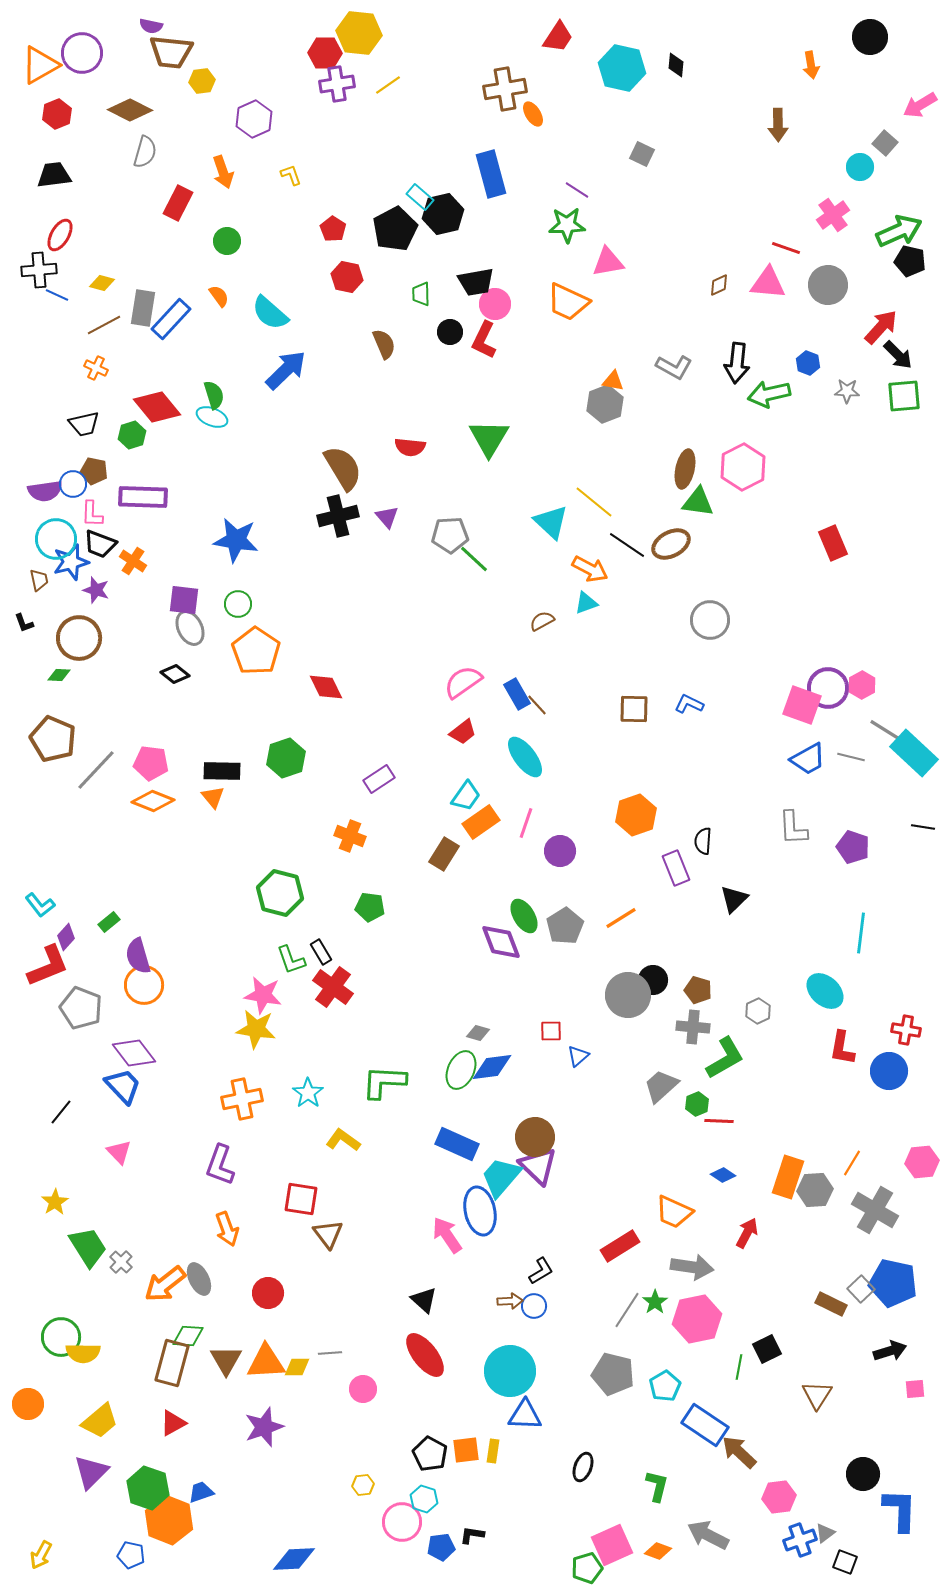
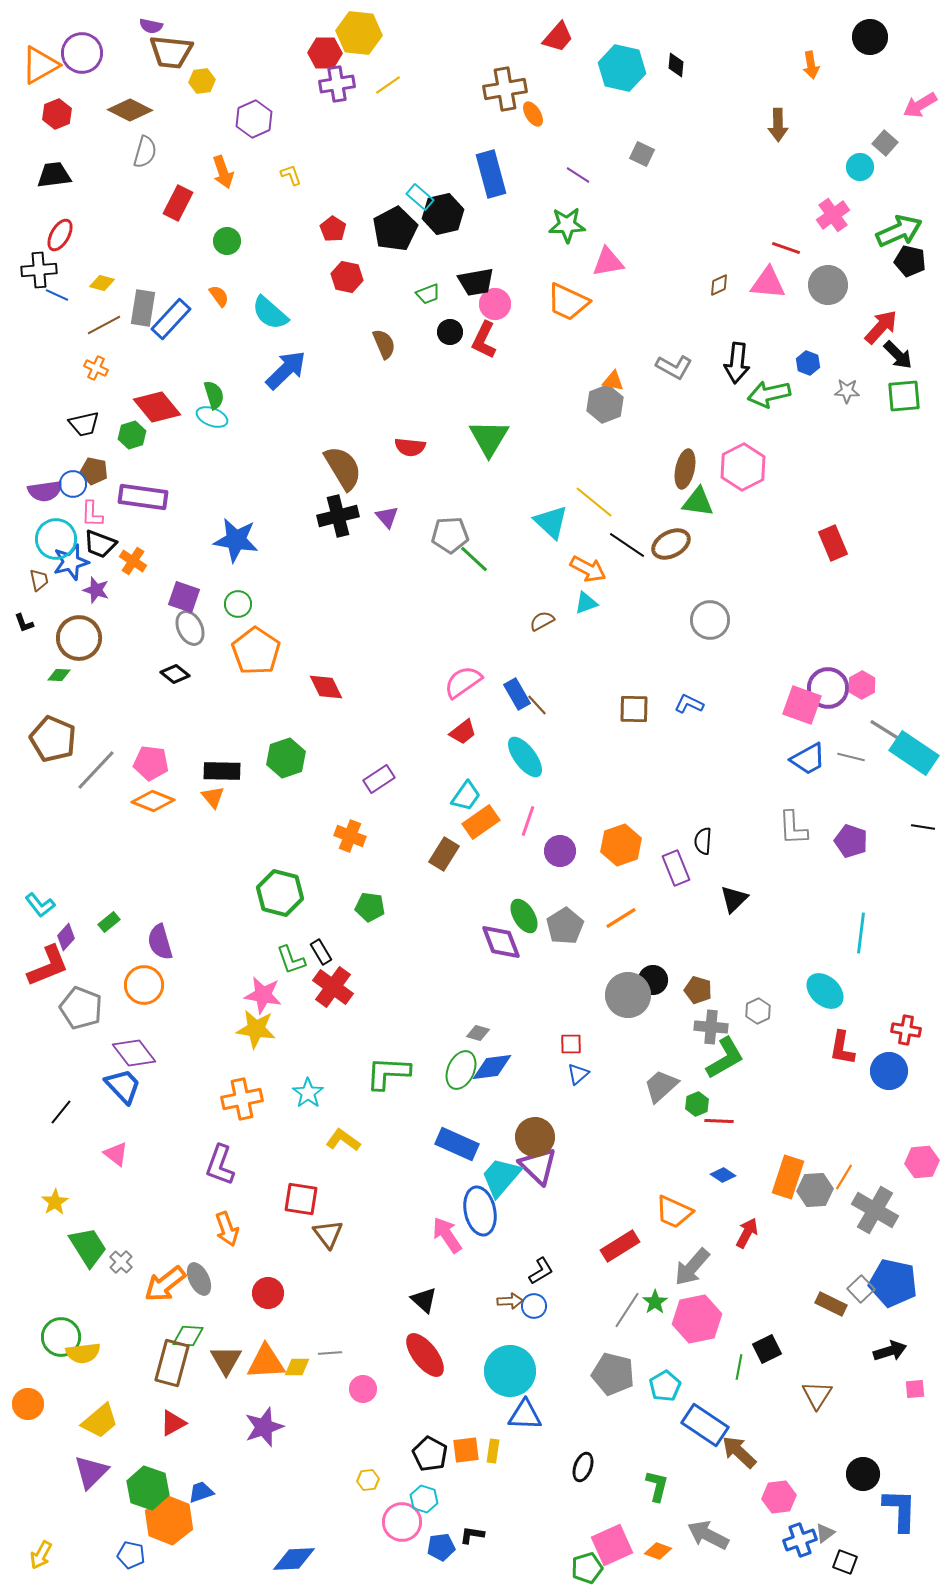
red trapezoid at (558, 37): rotated 8 degrees clockwise
purple line at (577, 190): moved 1 px right, 15 px up
green trapezoid at (421, 294): moved 7 px right; rotated 110 degrees counterclockwise
purple rectangle at (143, 497): rotated 6 degrees clockwise
orange arrow at (590, 569): moved 2 px left
purple square at (184, 600): moved 3 px up; rotated 12 degrees clockwise
cyan rectangle at (914, 753): rotated 9 degrees counterclockwise
orange hexagon at (636, 815): moved 15 px left, 30 px down
pink line at (526, 823): moved 2 px right, 2 px up
purple pentagon at (853, 847): moved 2 px left, 6 px up
purple semicircle at (138, 956): moved 22 px right, 14 px up
gray cross at (693, 1027): moved 18 px right
red square at (551, 1031): moved 20 px right, 13 px down
blue triangle at (578, 1056): moved 18 px down
green L-shape at (384, 1082): moved 4 px right, 9 px up
pink triangle at (119, 1152): moved 3 px left, 2 px down; rotated 8 degrees counterclockwise
orange line at (852, 1163): moved 8 px left, 14 px down
gray arrow at (692, 1267): rotated 123 degrees clockwise
yellow semicircle at (83, 1353): rotated 8 degrees counterclockwise
yellow hexagon at (363, 1485): moved 5 px right, 5 px up
